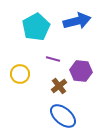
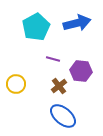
blue arrow: moved 2 px down
yellow circle: moved 4 px left, 10 px down
